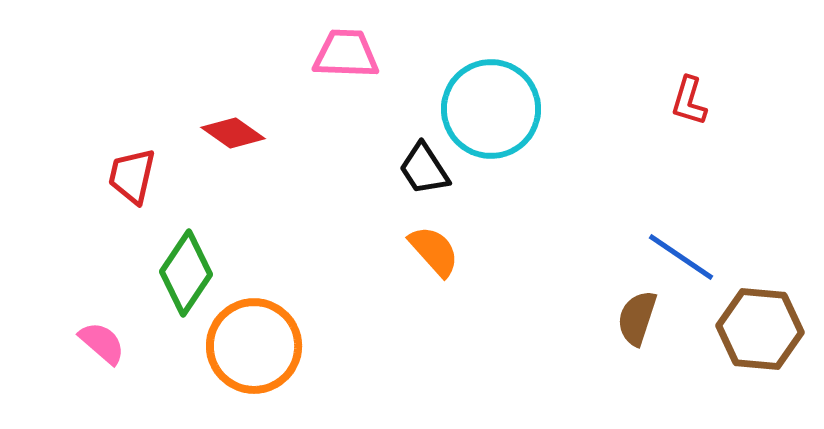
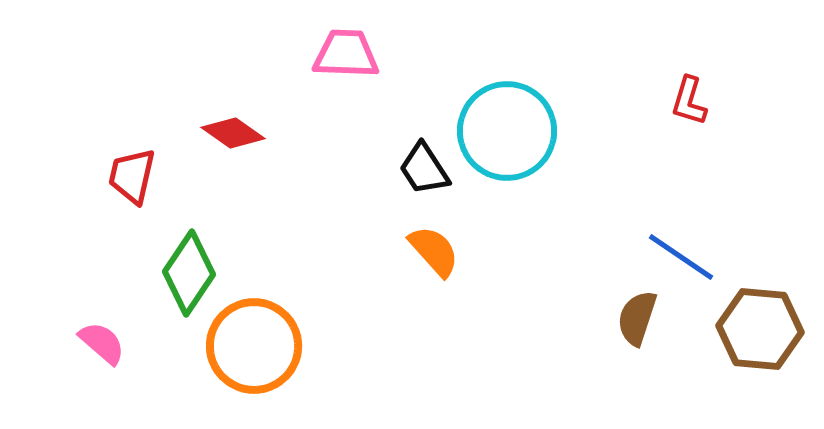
cyan circle: moved 16 px right, 22 px down
green diamond: moved 3 px right
